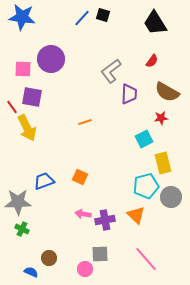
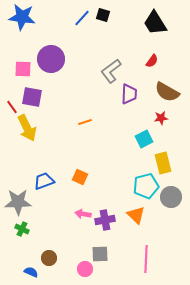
pink line: rotated 44 degrees clockwise
